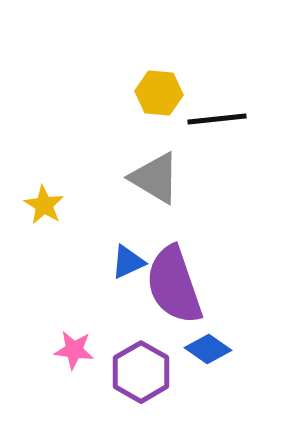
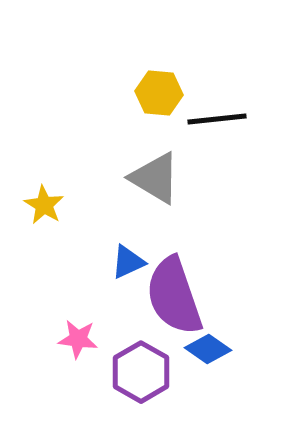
purple semicircle: moved 11 px down
pink star: moved 4 px right, 11 px up
